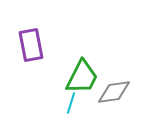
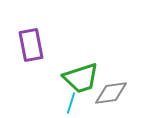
green trapezoid: moved 1 px left, 1 px down; rotated 45 degrees clockwise
gray diamond: moved 3 px left, 1 px down
